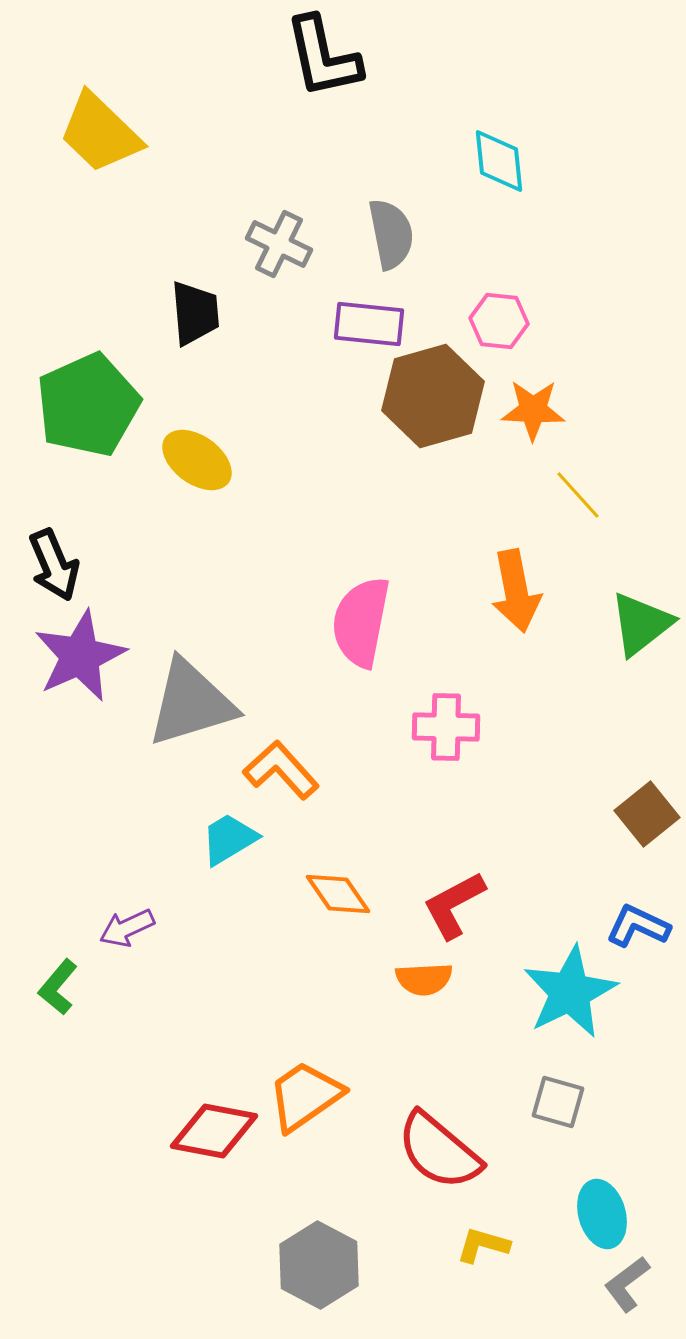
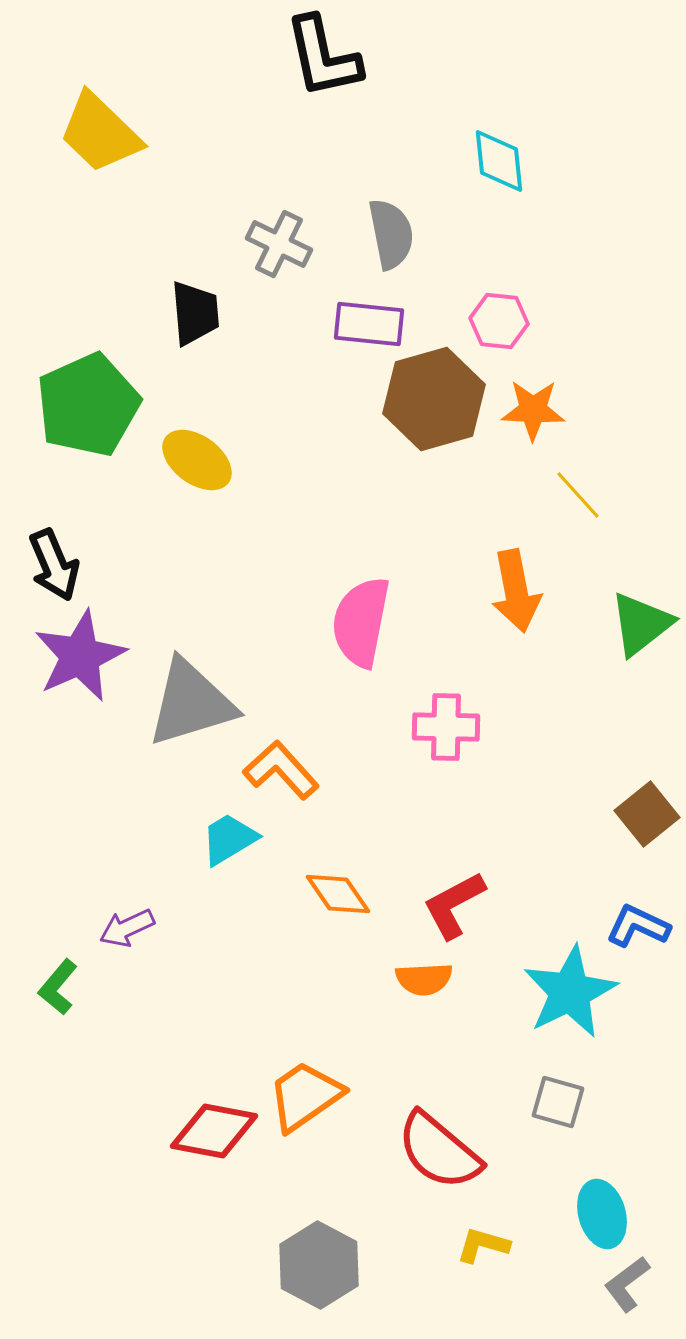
brown hexagon: moved 1 px right, 3 px down
